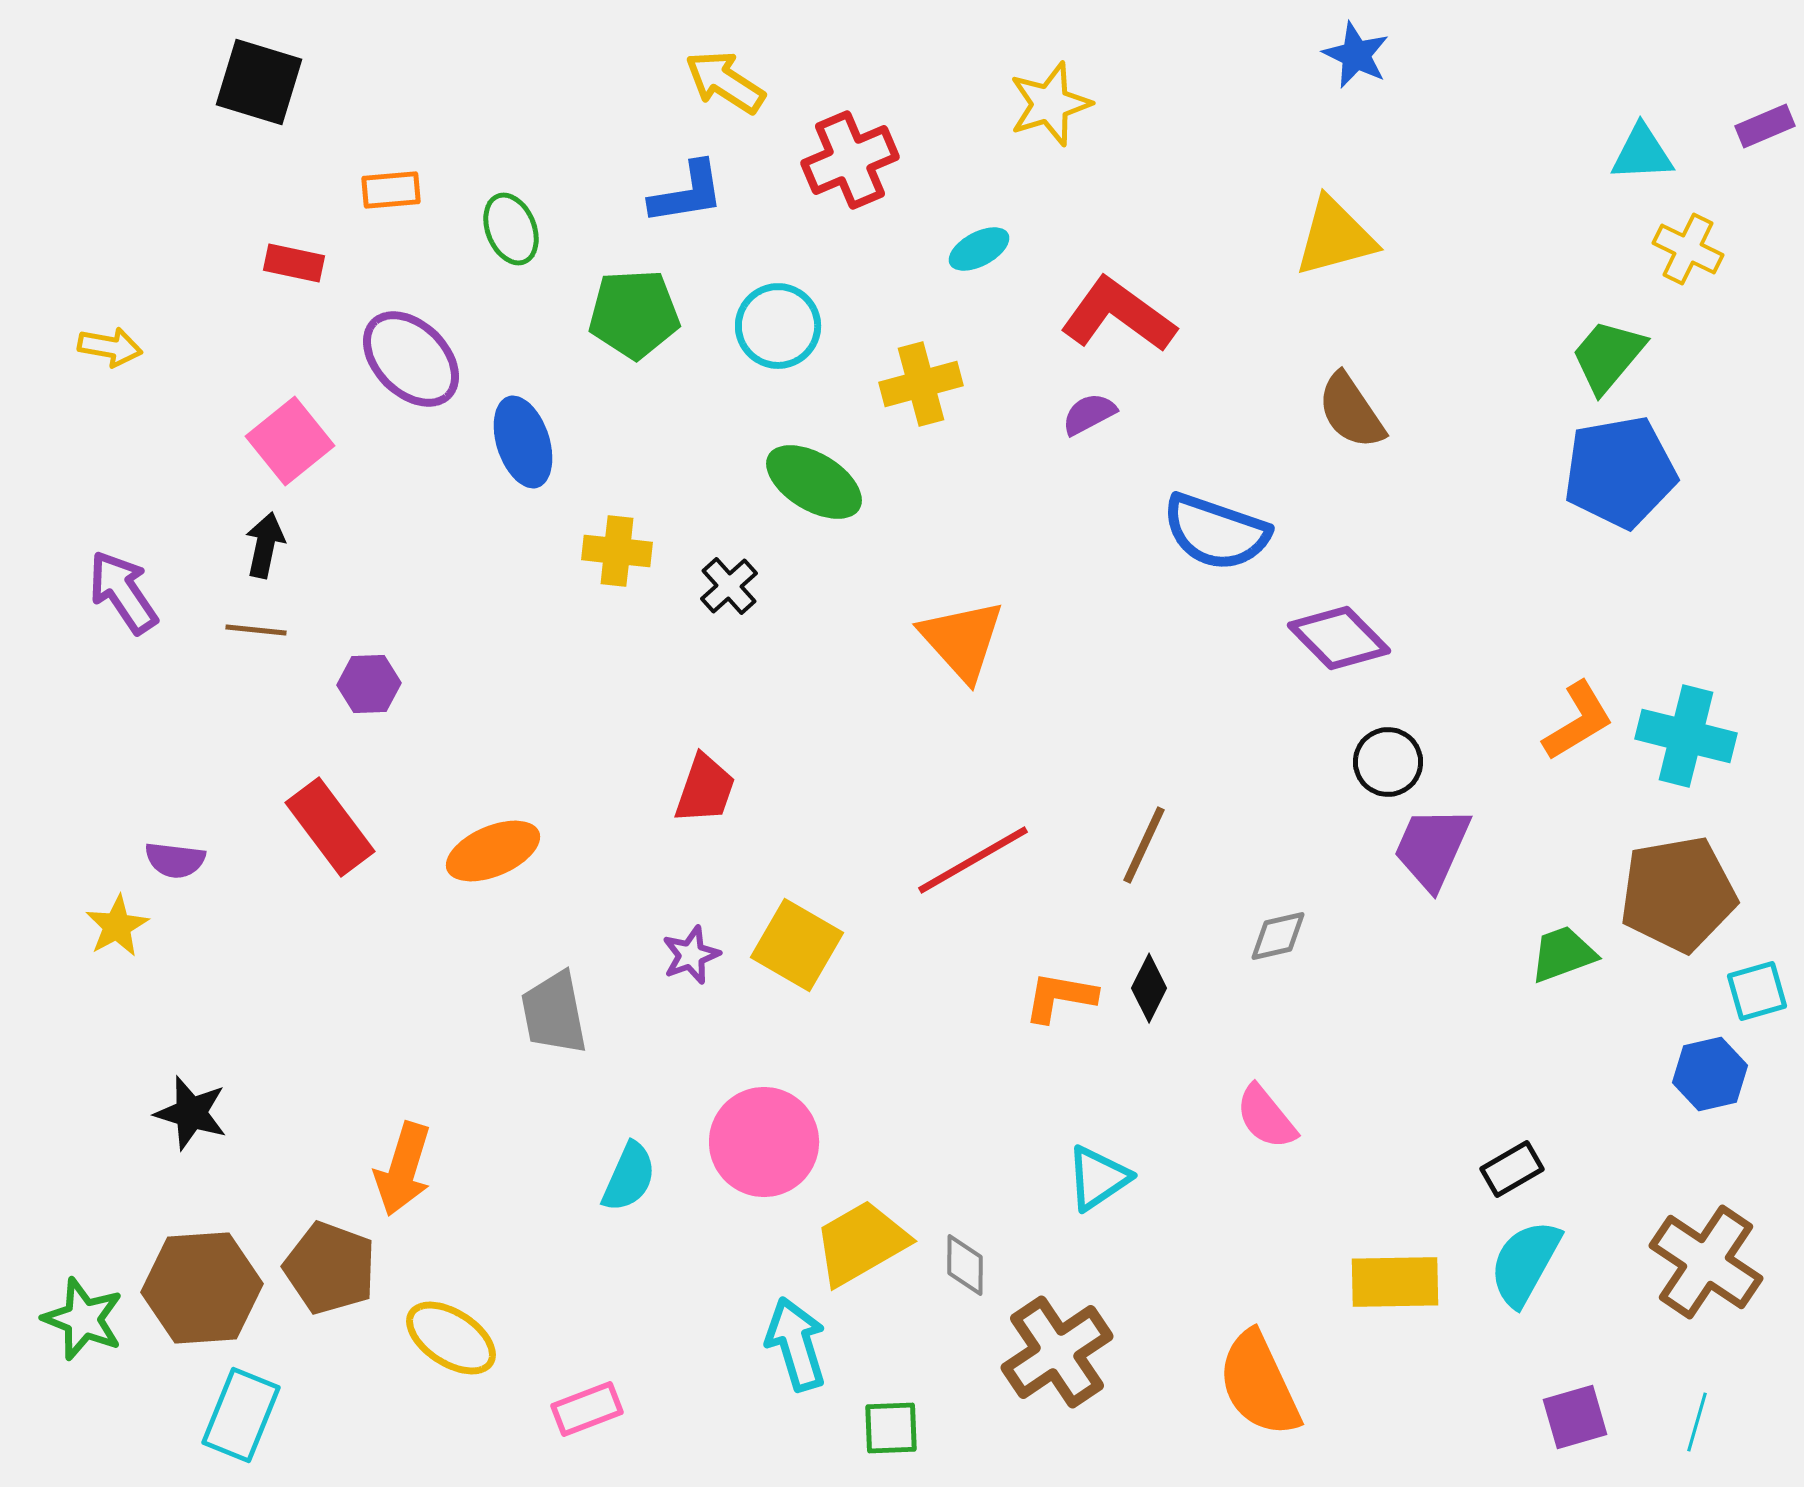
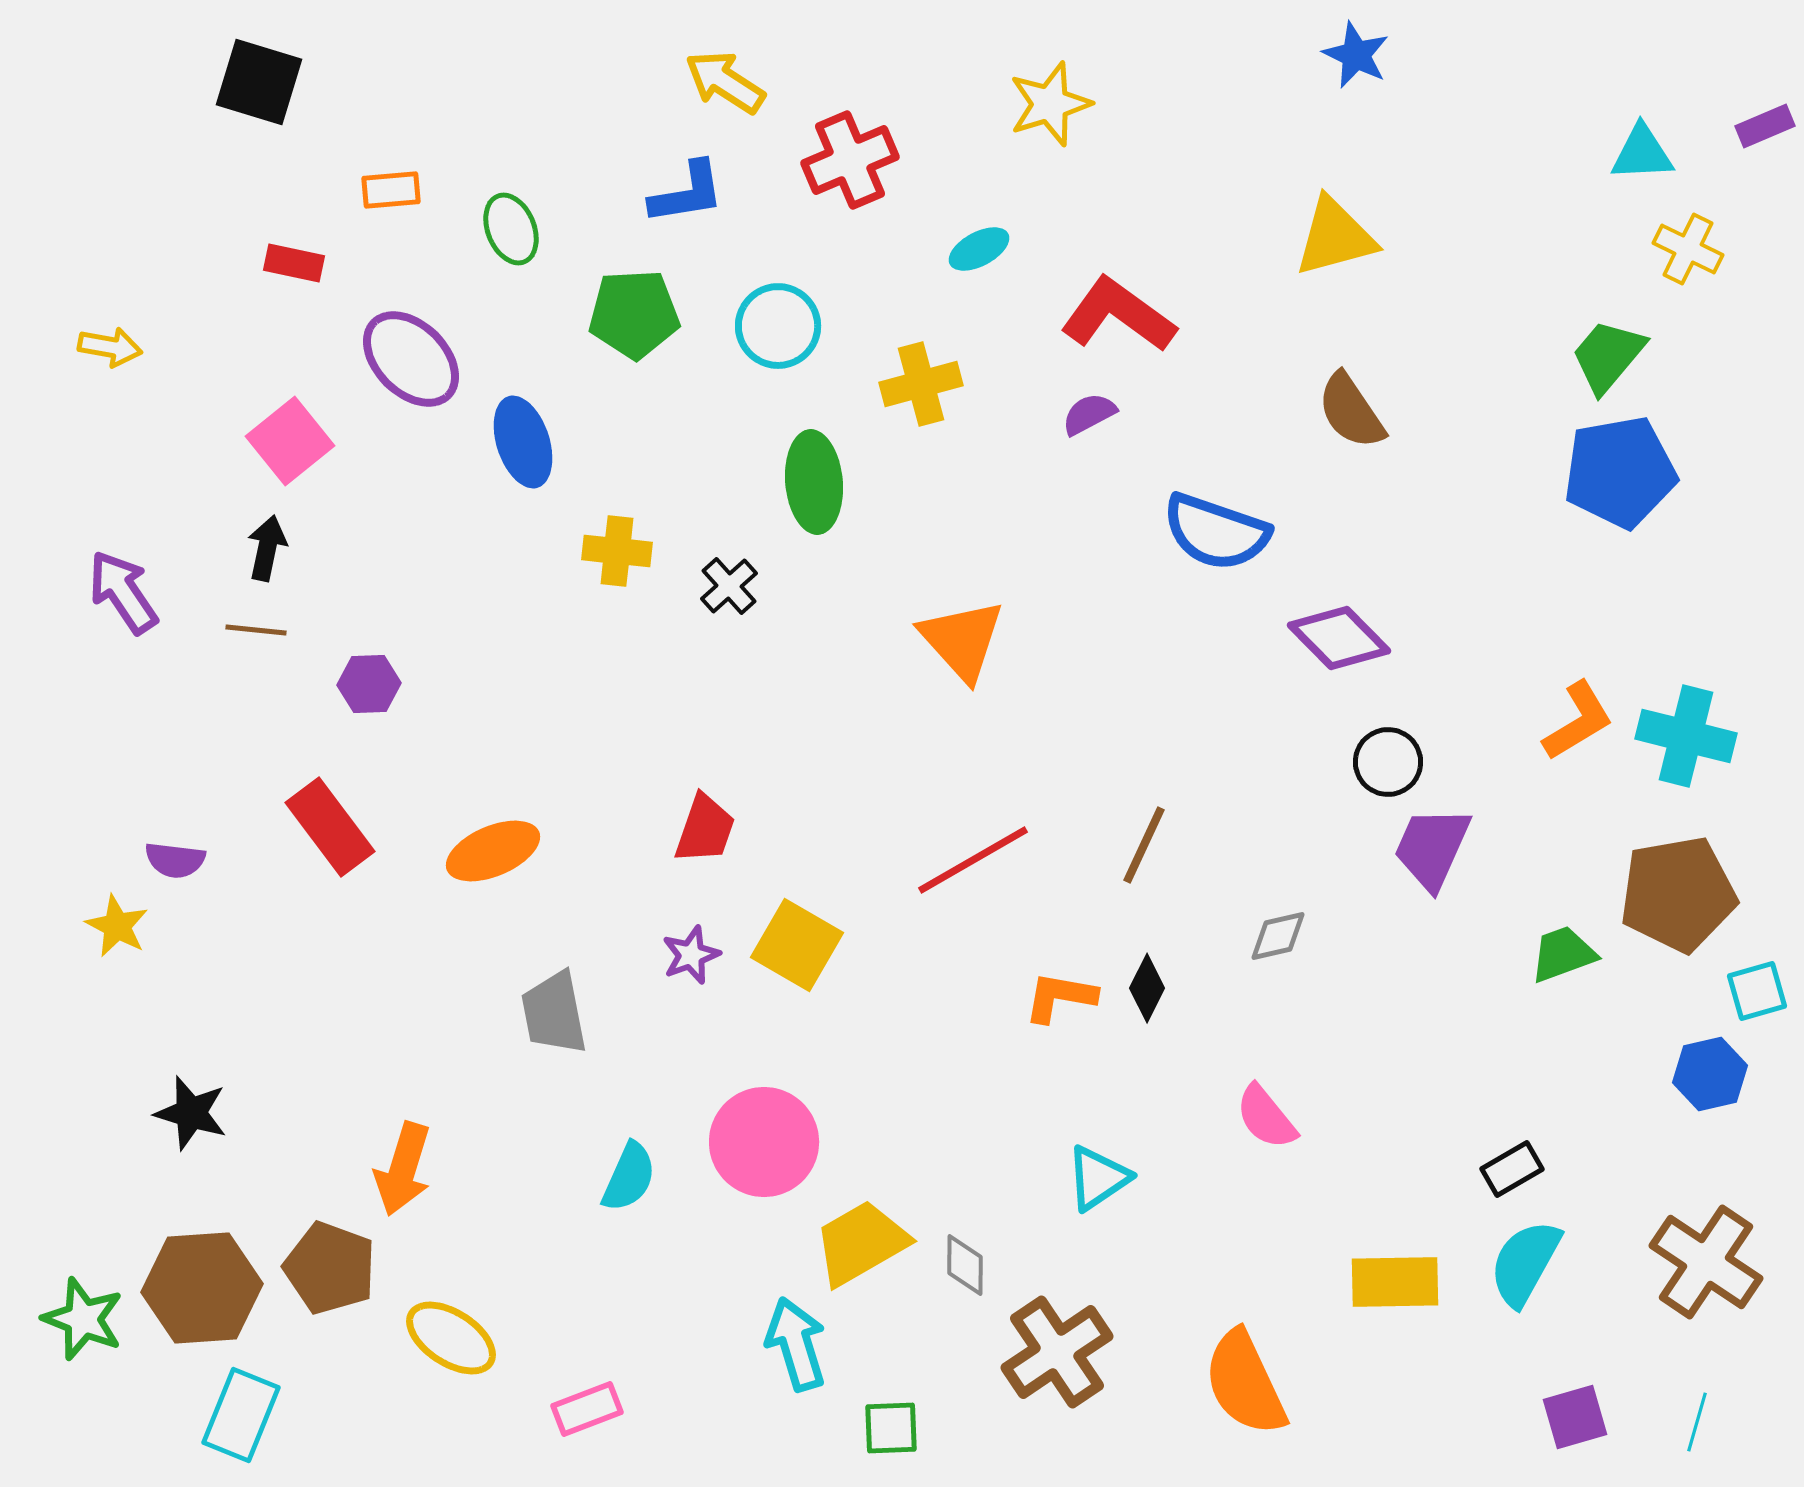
green ellipse at (814, 482): rotated 54 degrees clockwise
black arrow at (265, 545): moved 2 px right, 3 px down
red trapezoid at (705, 789): moved 40 px down
yellow star at (117, 926): rotated 16 degrees counterclockwise
black diamond at (1149, 988): moved 2 px left
orange semicircle at (1259, 1384): moved 14 px left, 1 px up
